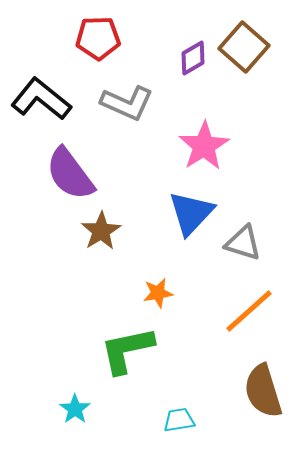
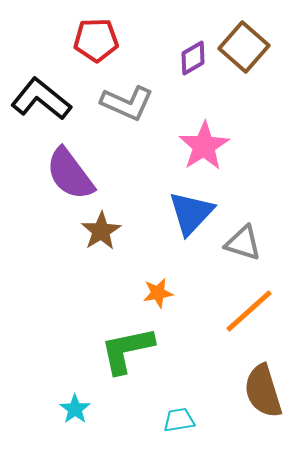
red pentagon: moved 2 px left, 2 px down
